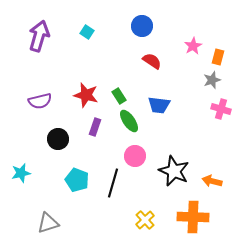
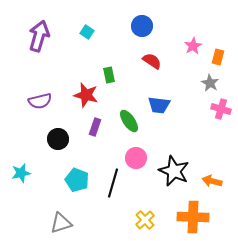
gray star: moved 2 px left, 3 px down; rotated 24 degrees counterclockwise
green rectangle: moved 10 px left, 21 px up; rotated 21 degrees clockwise
pink circle: moved 1 px right, 2 px down
gray triangle: moved 13 px right
